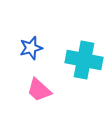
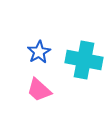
blue star: moved 8 px right, 4 px down; rotated 15 degrees counterclockwise
